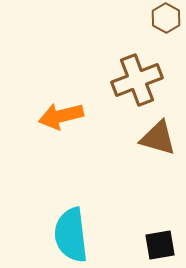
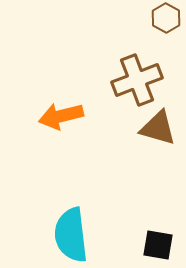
brown triangle: moved 10 px up
black square: moved 2 px left; rotated 20 degrees clockwise
